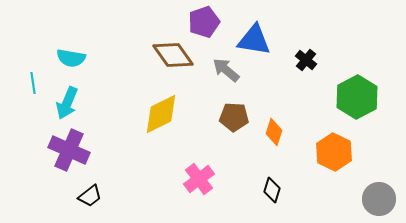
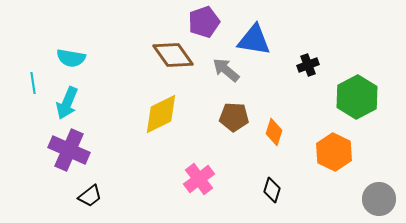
black cross: moved 2 px right, 5 px down; rotated 30 degrees clockwise
